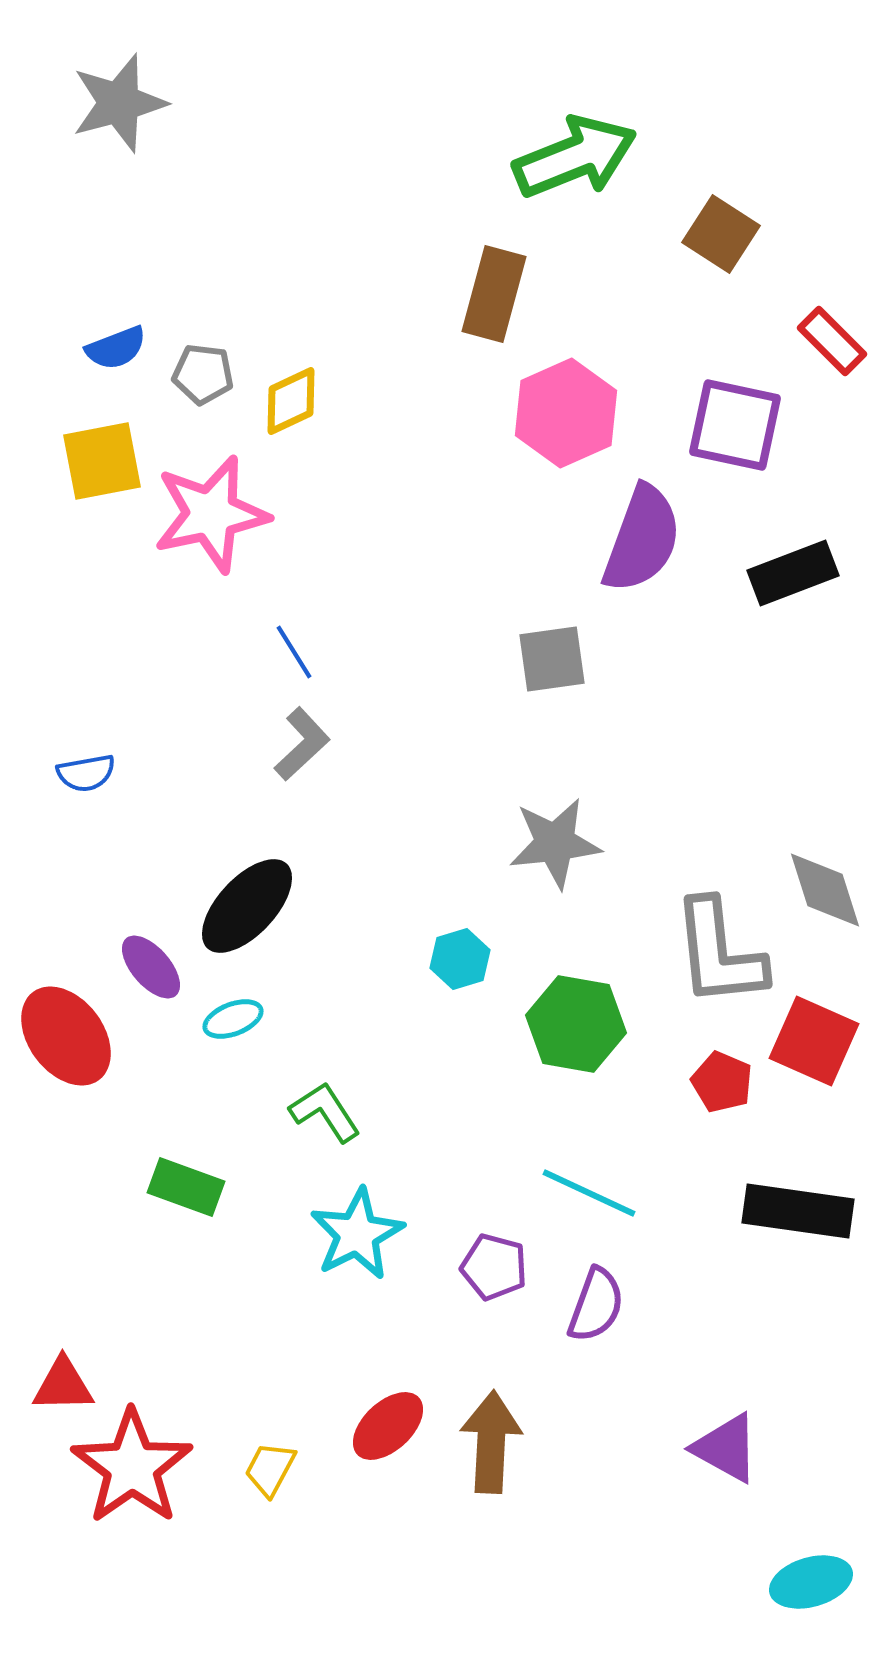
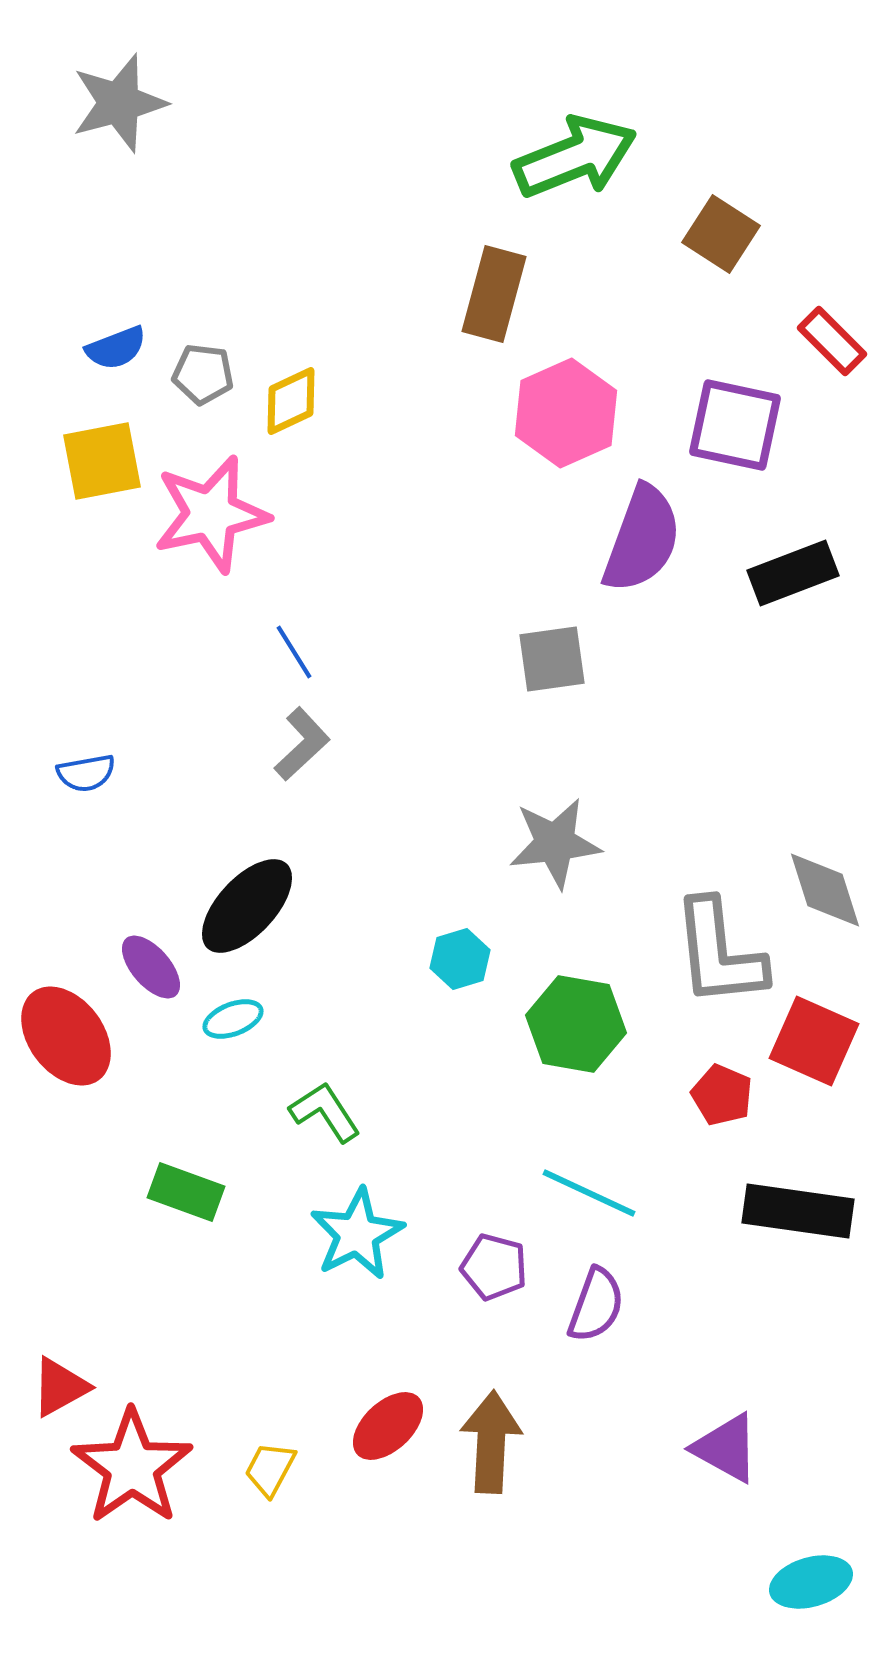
red pentagon at (722, 1082): moved 13 px down
green rectangle at (186, 1187): moved 5 px down
red triangle at (63, 1385): moved 3 px left, 2 px down; rotated 28 degrees counterclockwise
